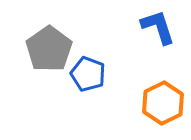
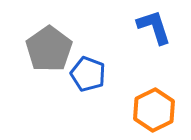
blue L-shape: moved 4 px left
orange hexagon: moved 9 px left, 7 px down
